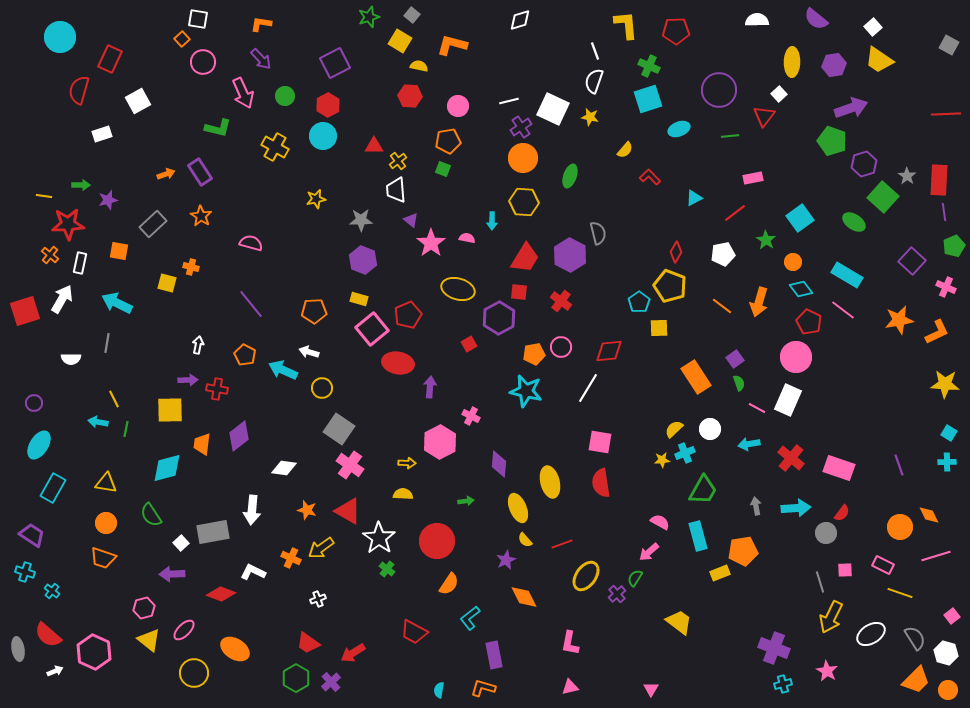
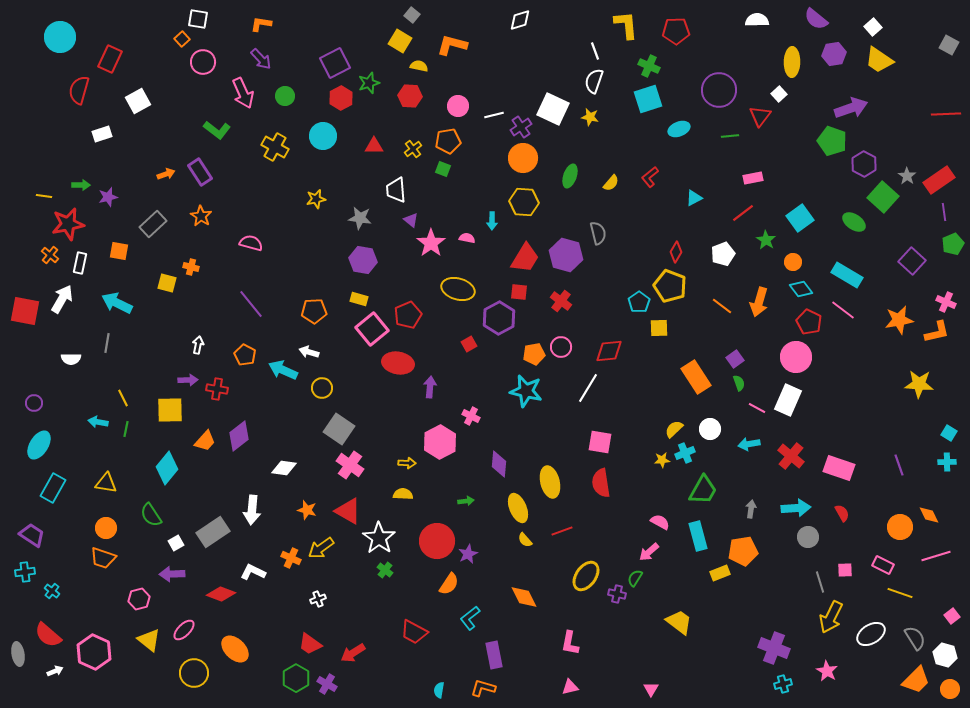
green star at (369, 17): moved 66 px down
purple hexagon at (834, 65): moved 11 px up
white line at (509, 101): moved 15 px left, 14 px down
red hexagon at (328, 105): moved 13 px right, 7 px up
red triangle at (764, 116): moved 4 px left
green L-shape at (218, 128): moved 1 px left, 2 px down; rotated 24 degrees clockwise
yellow semicircle at (625, 150): moved 14 px left, 33 px down
yellow cross at (398, 161): moved 15 px right, 12 px up
purple hexagon at (864, 164): rotated 15 degrees counterclockwise
red L-shape at (650, 177): rotated 85 degrees counterclockwise
red rectangle at (939, 180): rotated 52 degrees clockwise
purple star at (108, 200): moved 3 px up
red line at (735, 213): moved 8 px right
gray star at (361, 220): moved 1 px left, 2 px up; rotated 10 degrees clockwise
red star at (68, 224): rotated 8 degrees counterclockwise
green pentagon at (954, 246): moved 1 px left, 2 px up
white pentagon at (723, 254): rotated 10 degrees counterclockwise
purple hexagon at (570, 255): moved 4 px left; rotated 12 degrees counterclockwise
purple hexagon at (363, 260): rotated 12 degrees counterclockwise
pink cross at (946, 287): moved 15 px down
red square at (25, 311): rotated 28 degrees clockwise
orange L-shape at (937, 332): rotated 12 degrees clockwise
yellow star at (945, 384): moved 26 px left
yellow line at (114, 399): moved 9 px right, 1 px up
orange trapezoid at (202, 444): moved 3 px right, 3 px up; rotated 145 degrees counterclockwise
red cross at (791, 458): moved 2 px up
cyan diamond at (167, 468): rotated 36 degrees counterclockwise
gray arrow at (756, 506): moved 5 px left, 3 px down; rotated 18 degrees clockwise
red semicircle at (842, 513): rotated 66 degrees counterclockwise
orange circle at (106, 523): moved 5 px down
gray rectangle at (213, 532): rotated 24 degrees counterclockwise
gray circle at (826, 533): moved 18 px left, 4 px down
white square at (181, 543): moved 5 px left; rotated 14 degrees clockwise
red line at (562, 544): moved 13 px up
purple star at (506, 560): moved 38 px left, 6 px up
green cross at (387, 569): moved 2 px left, 1 px down
cyan cross at (25, 572): rotated 24 degrees counterclockwise
purple cross at (617, 594): rotated 36 degrees counterclockwise
pink hexagon at (144, 608): moved 5 px left, 9 px up
red trapezoid at (308, 643): moved 2 px right, 1 px down
gray ellipse at (18, 649): moved 5 px down
orange ellipse at (235, 649): rotated 12 degrees clockwise
white hexagon at (946, 653): moved 1 px left, 2 px down
purple cross at (331, 682): moved 4 px left, 2 px down; rotated 18 degrees counterclockwise
orange circle at (948, 690): moved 2 px right, 1 px up
